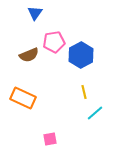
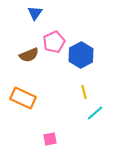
pink pentagon: rotated 15 degrees counterclockwise
